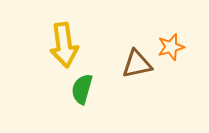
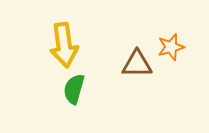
brown triangle: rotated 12 degrees clockwise
green semicircle: moved 8 px left
